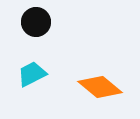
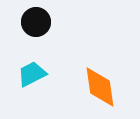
orange diamond: rotated 42 degrees clockwise
